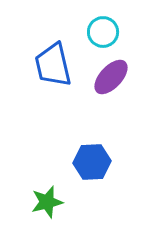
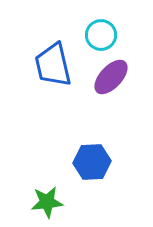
cyan circle: moved 2 px left, 3 px down
green star: rotated 8 degrees clockwise
